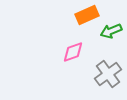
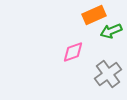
orange rectangle: moved 7 px right
